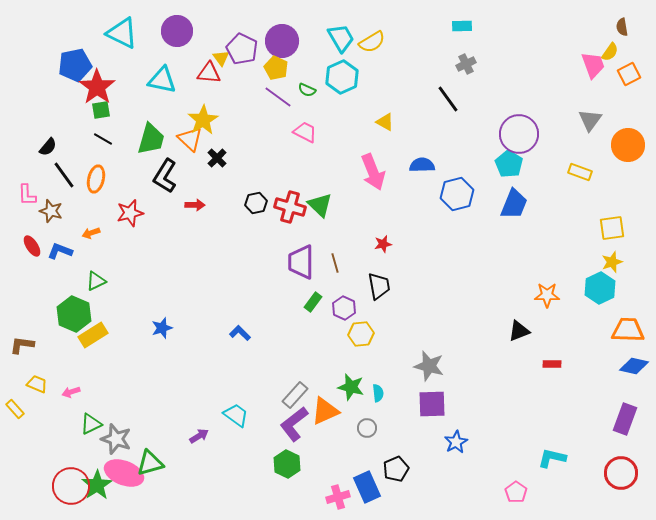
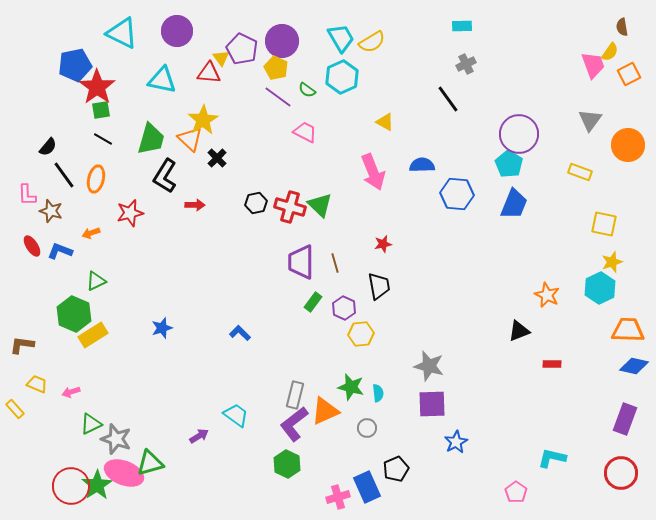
green semicircle at (307, 90): rotated 12 degrees clockwise
blue hexagon at (457, 194): rotated 20 degrees clockwise
yellow square at (612, 228): moved 8 px left, 4 px up; rotated 20 degrees clockwise
orange star at (547, 295): rotated 25 degrees clockwise
gray rectangle at (295, 395): rotated 28 degrees counterclockwise
